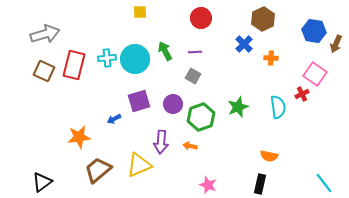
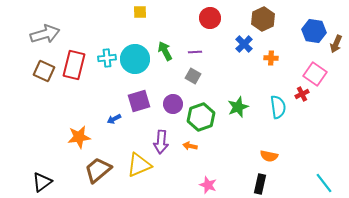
red circle: moved 9 px right
